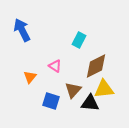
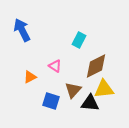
orange triangle: rotated 24 degrees clockwise
